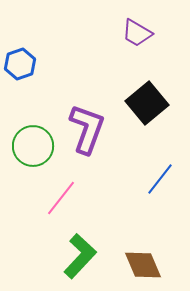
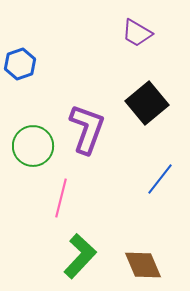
pink line: rotated 24 degrees counterclockwise
